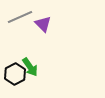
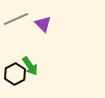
gray line: moved 4 px left, 2 px down
green arrow: moved 1 px up
